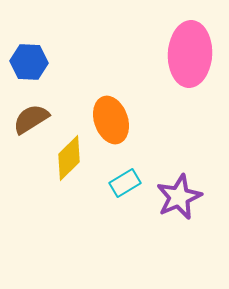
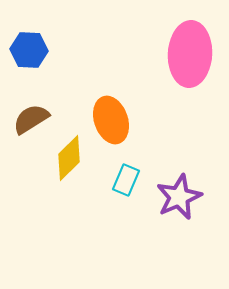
blue hexagon: moved 12 px up
cyan rectangle: moved 1 px right, 3 px up; rotated 36 degrees counterclockwise
